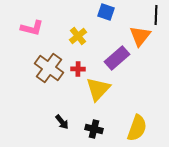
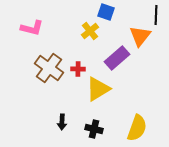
yellow cross: moved 12 px right, 5 px up
yellow triangle: rotated 16 degrees clockwise
black arrow: rotated 42 degrees clockwise
